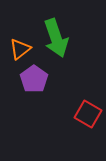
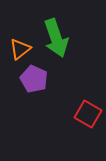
purple pentagon: rotated 12 degrees counterclockwise
